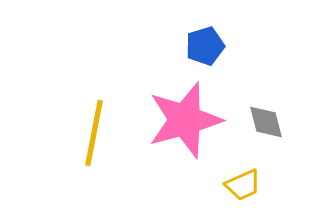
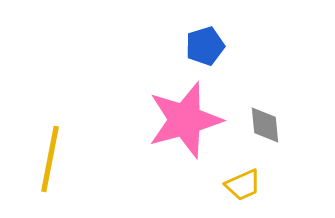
gray diamond: moved 1 px left, 3 px down; rotated 9 degrees clockwise
yellow line: moved 44 px left, 26 px down
